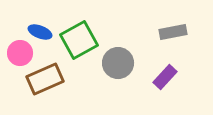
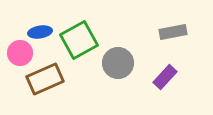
blue ellipse: rotated 30 degrees counterclockwise
